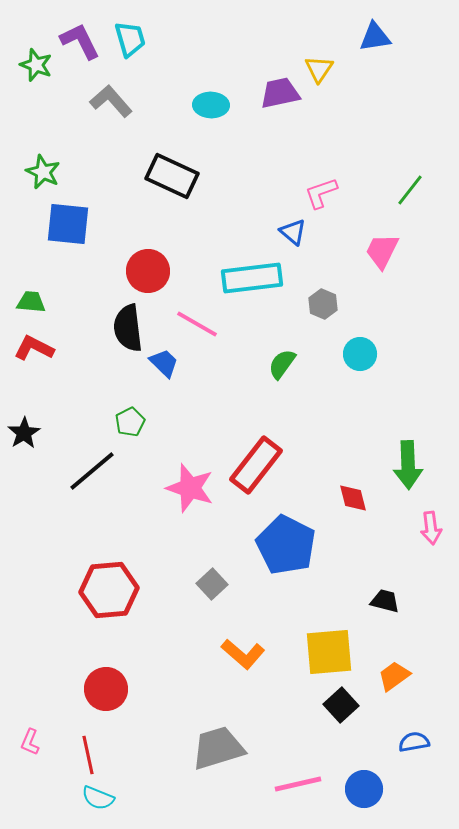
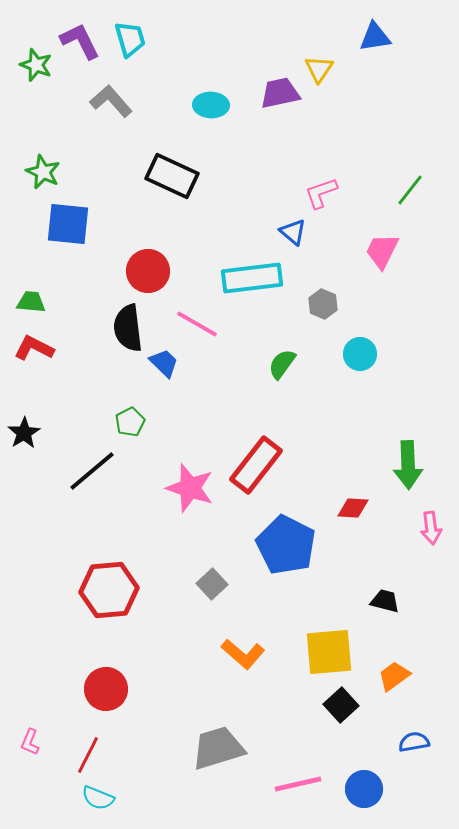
red diamond at (353, 498): moved 10 px down; rotated 72 degrees counterclockwise
red line at (88, 755): rotated 39 degrees clockwise
